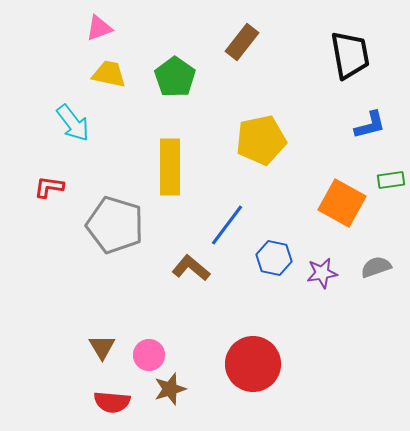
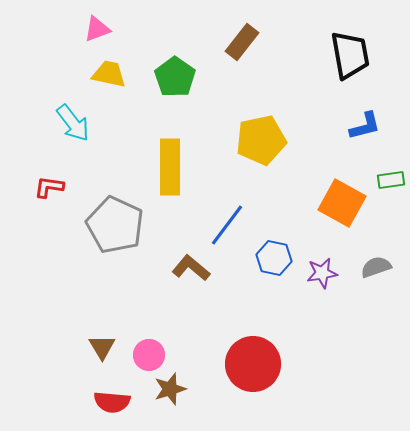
pink triangle: moved 2 px left, 1 px down
blue L-shape: moved 5 px left, 1 px down
gray pentagon: rotated 8 degrees clockwise
